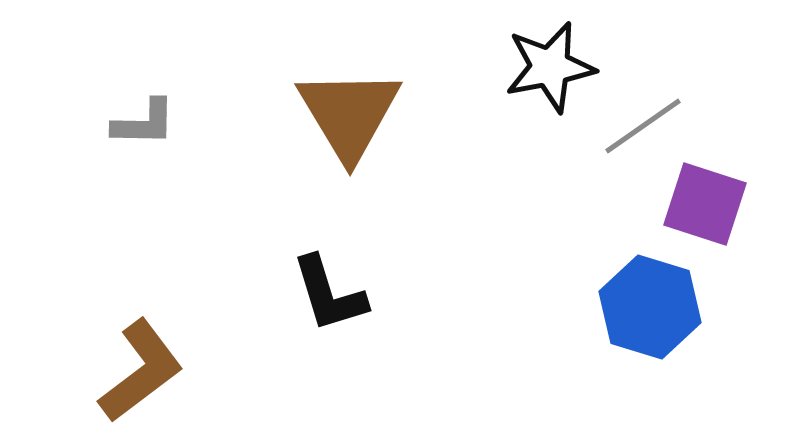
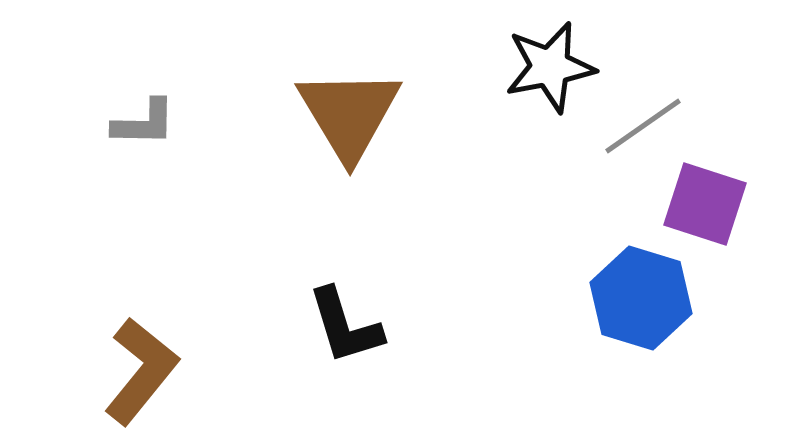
black L-shape: moved 16 px right, 32 px down
blue hexagon: moved 9 px left, 9 px up
brown L-shape: rotated 14 degrees counterclockwise
